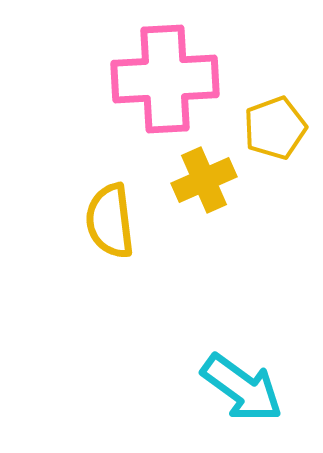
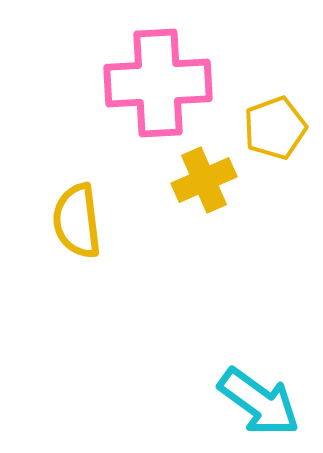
pink cross: moved 7 px left, 4 px down
yellow semicircle: moved 33 px left
cyan arrow: moved 17 px right, 14 px down
